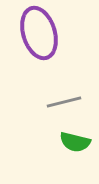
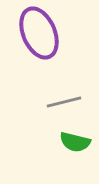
purple ellipse: rotated 6 degrees counterclockwise
